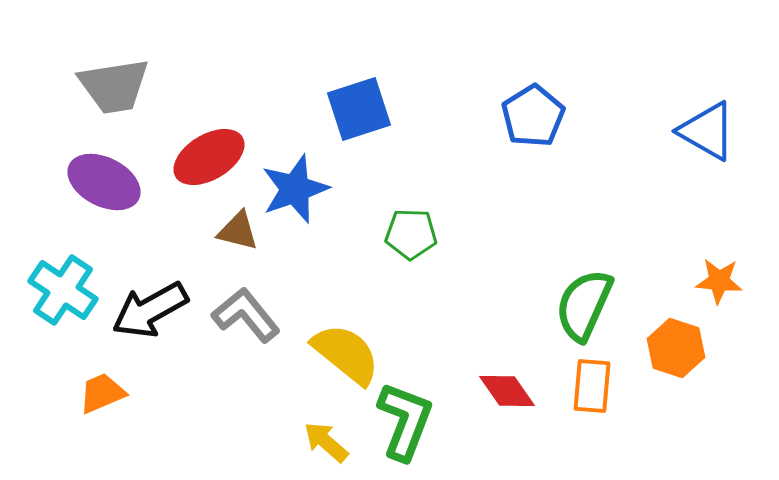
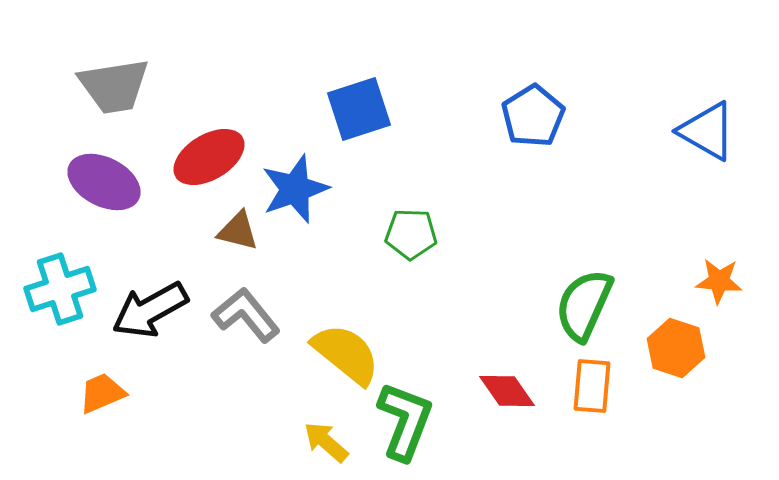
cyan cross: moved 3 px left, 1 px up; rotated 38 degrees clockwise
